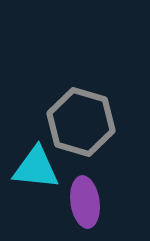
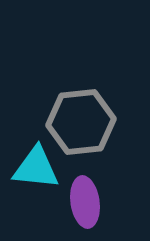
gray hexagon: rotated 22 degrees counterclockwise
